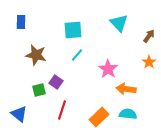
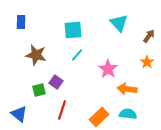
orange star: moved 2 px left
orange arrow: moved 1 px right
